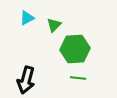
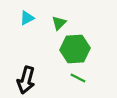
green triangle: moved 5 px right, 2 px up
green line: rotated 21 degrees clockwise
